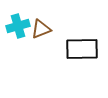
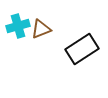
black rectangle: rotated 32 degrees counterclockwise
